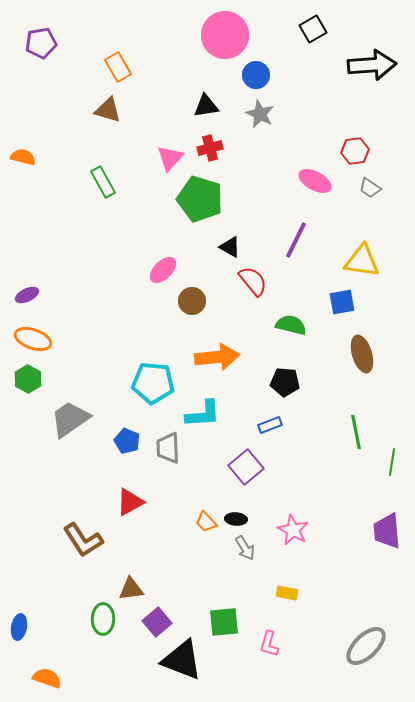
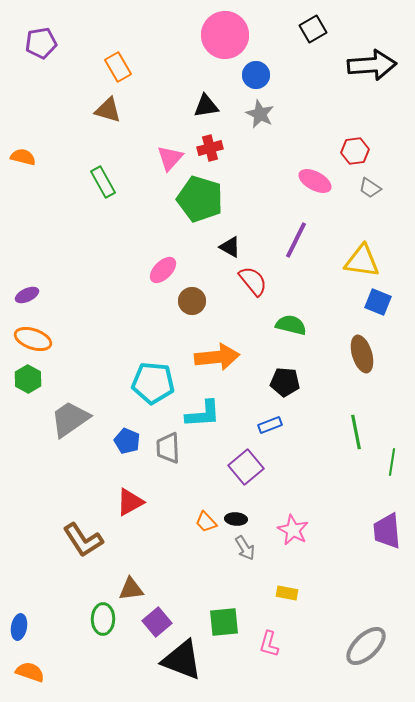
blue square at (342, 302): moved 36 px right; rotated 32 degrees clockwise
orange semicircle at (47, 678): moved 17 px left, 6 px up
